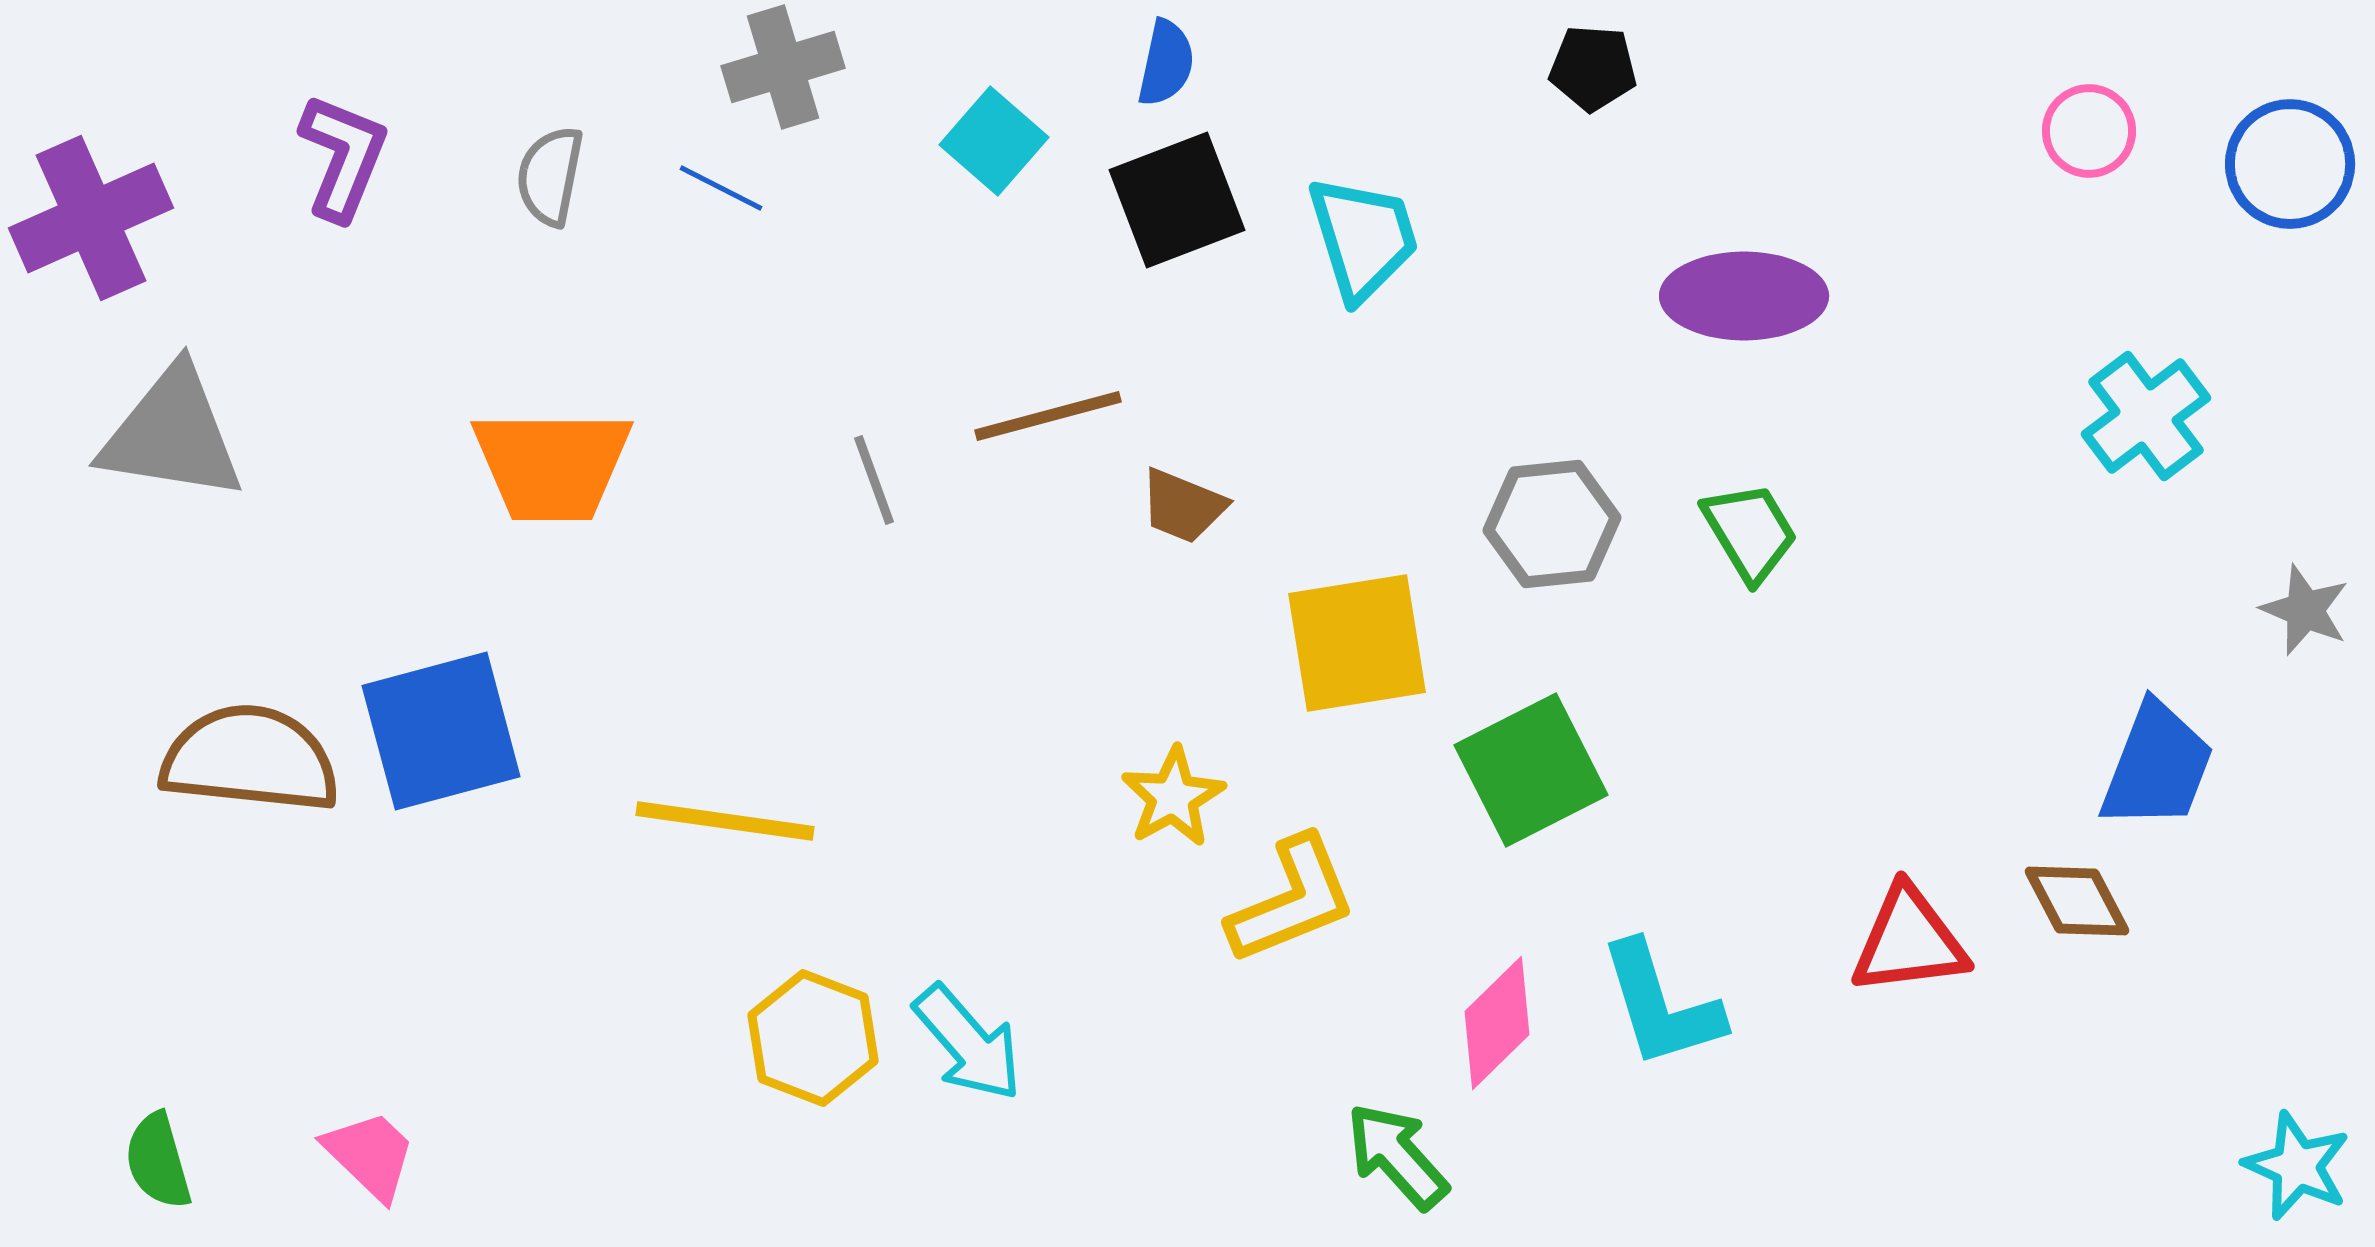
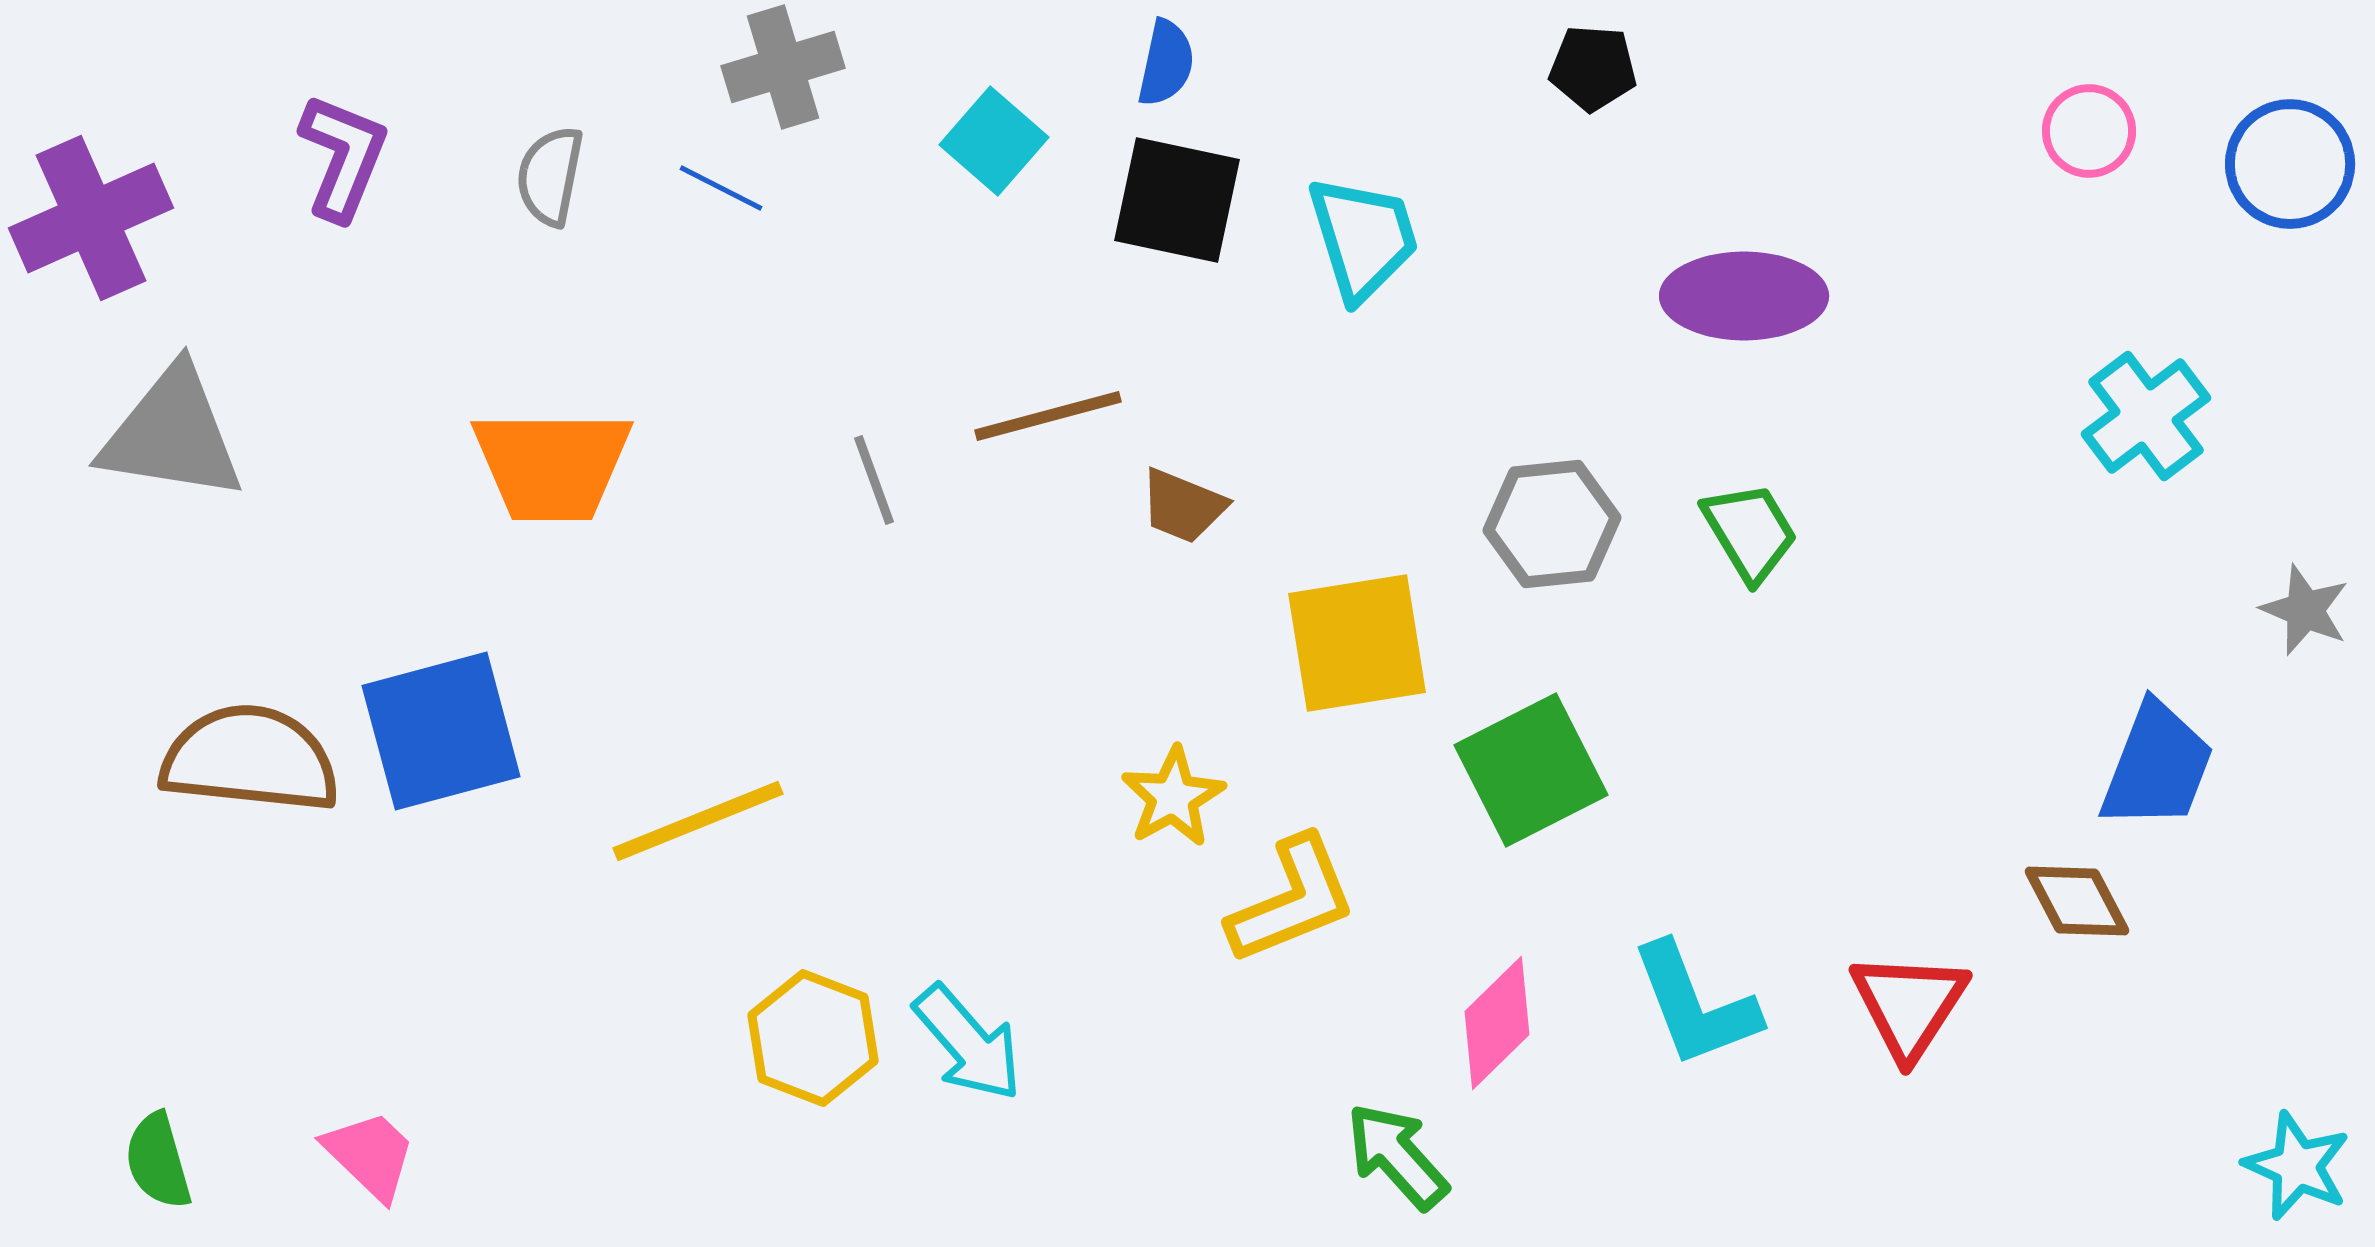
black square: rotated 33 degrees clockwise
yellow line: moved 27 px left; rotated 30 degrees counterclockwise
red triangle: moved 64 px down; rotated 50 degrees counterclockwise
cyan L-shape: moved 34 px right; rotated 4 degrees counterclockwise
